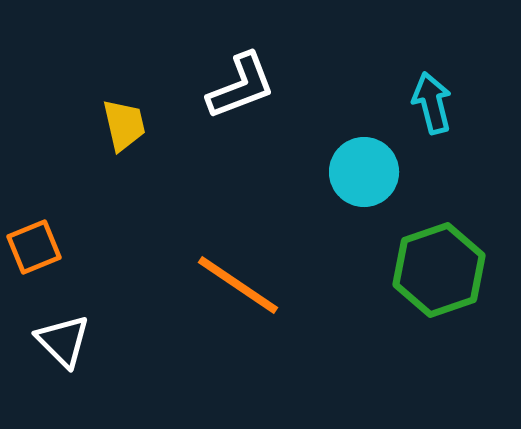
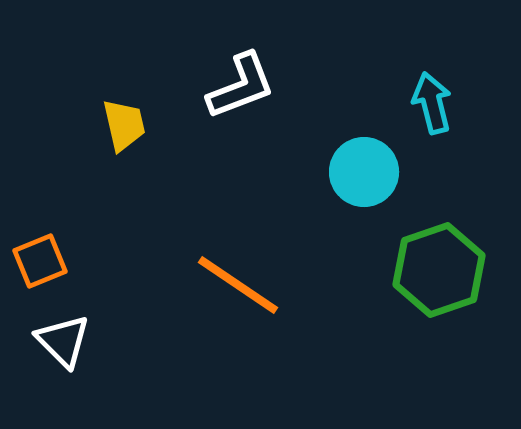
orange square: moved 6 px right, 14 px down
